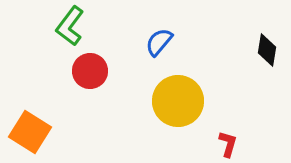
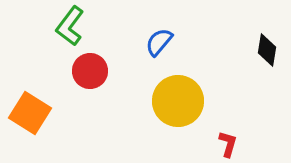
orange square: moved 19 px up
